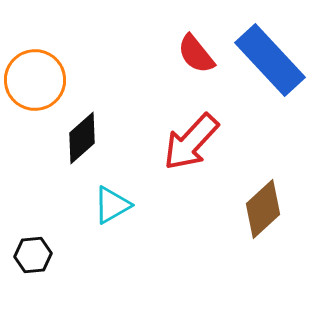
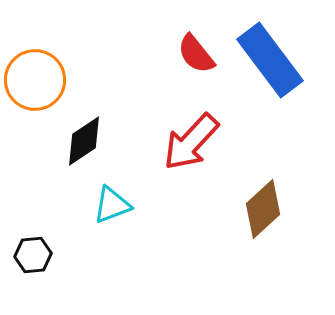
blue rectangle: rotated 6 degrees clockwise
black diamond: moved 2 px right, 3 px down; rotated 8 degrees clockwise
cyan triangle: rotated 9 degrees clockwise
